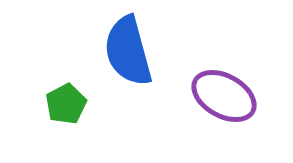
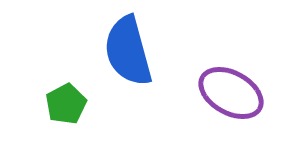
purple ellipse: moved 7 px right, 3 px up
